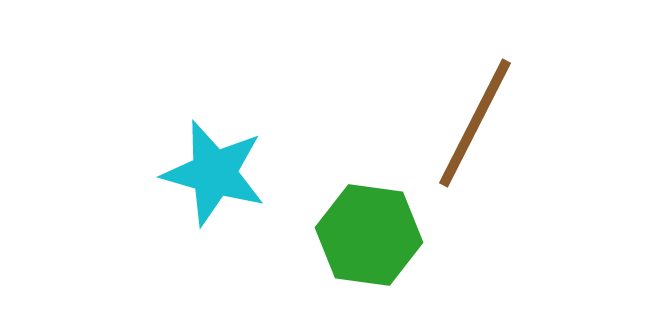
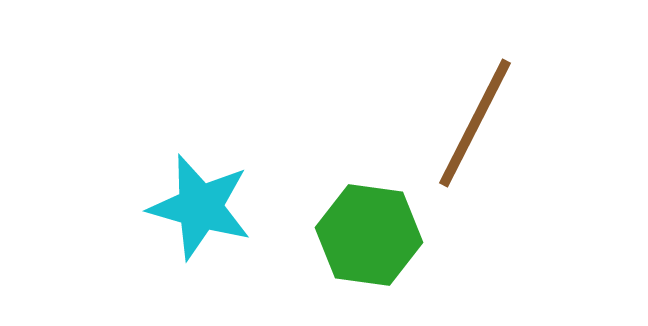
cyan star: moved 14 px left, 34 px down
